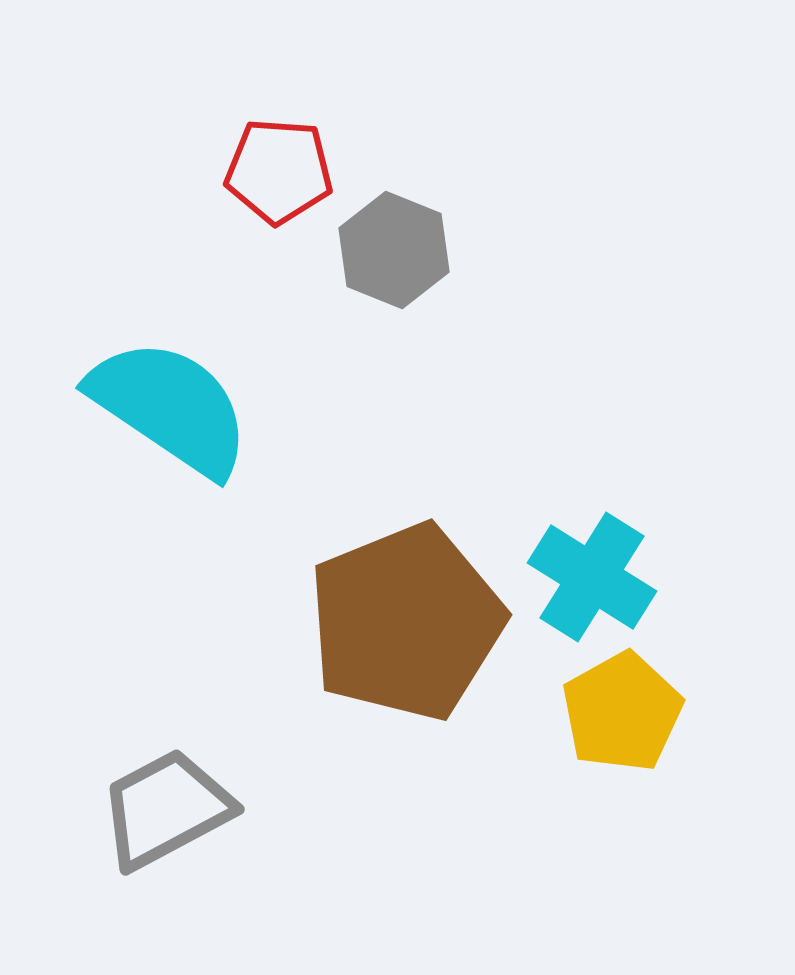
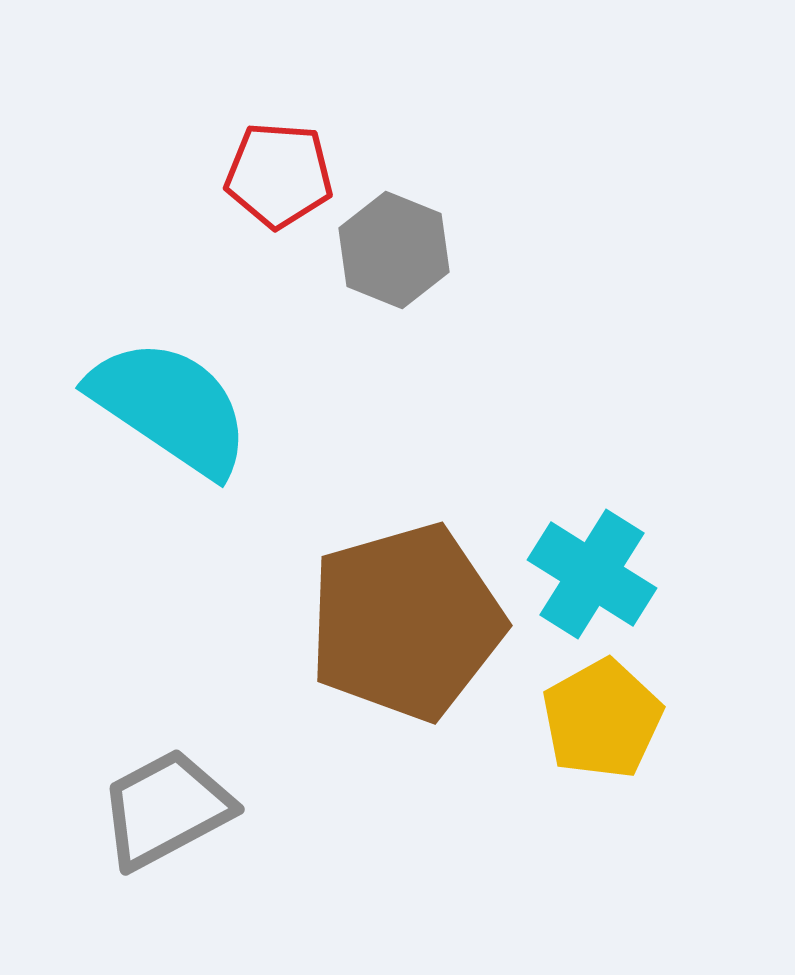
red pentagon: moved 4 px down
cyan cross: moved 3 px up
brown pentagon: rotated 6 degrees clockwise
yellow pentagon: moved 20 px left, 7 px down
